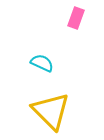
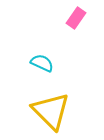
pink rectangle: rotated 15 degrees clockwise
